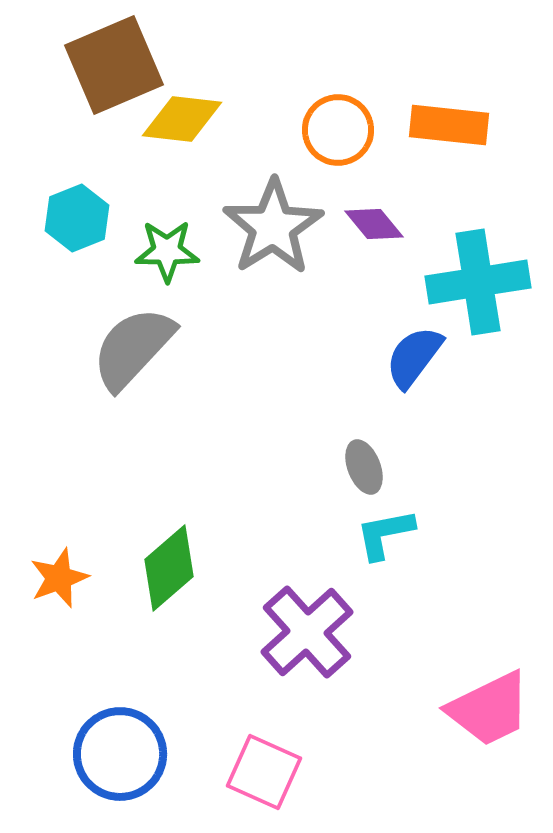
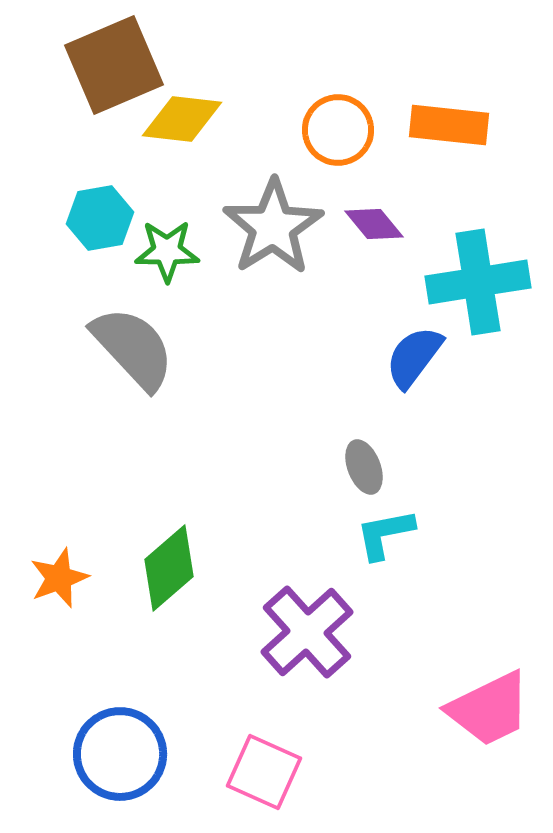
cyan hexagon: moved 23 px right; rotated 12 degrees clockwise
gray semicircle: rotated 94 degrees clockwise
